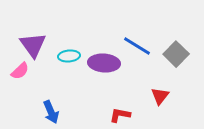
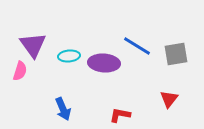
gray square: rotated 35 degrees clockwise
pink semicircle: rotated 30 degrees counterclockwise
red triangle: moved 9 px right, 3 px down
blue arrow: moved 12 px right, 3 px up
